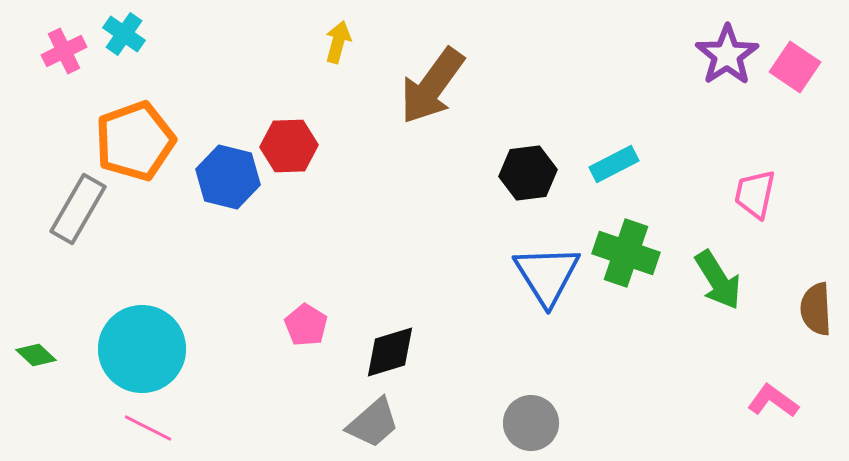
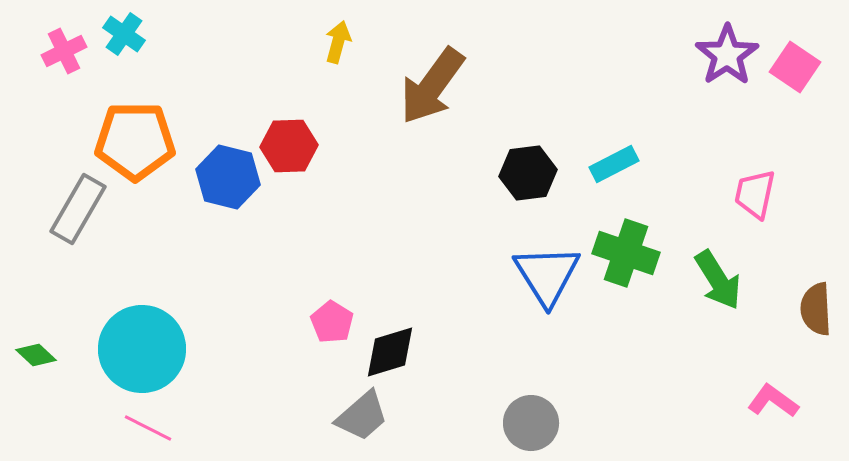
orange pentagon: rotated 20 degrees clockwise
pink pentagon: moved 26 px right, 3 px up
gray trapezoid: moved 11 px left, 7 px up
